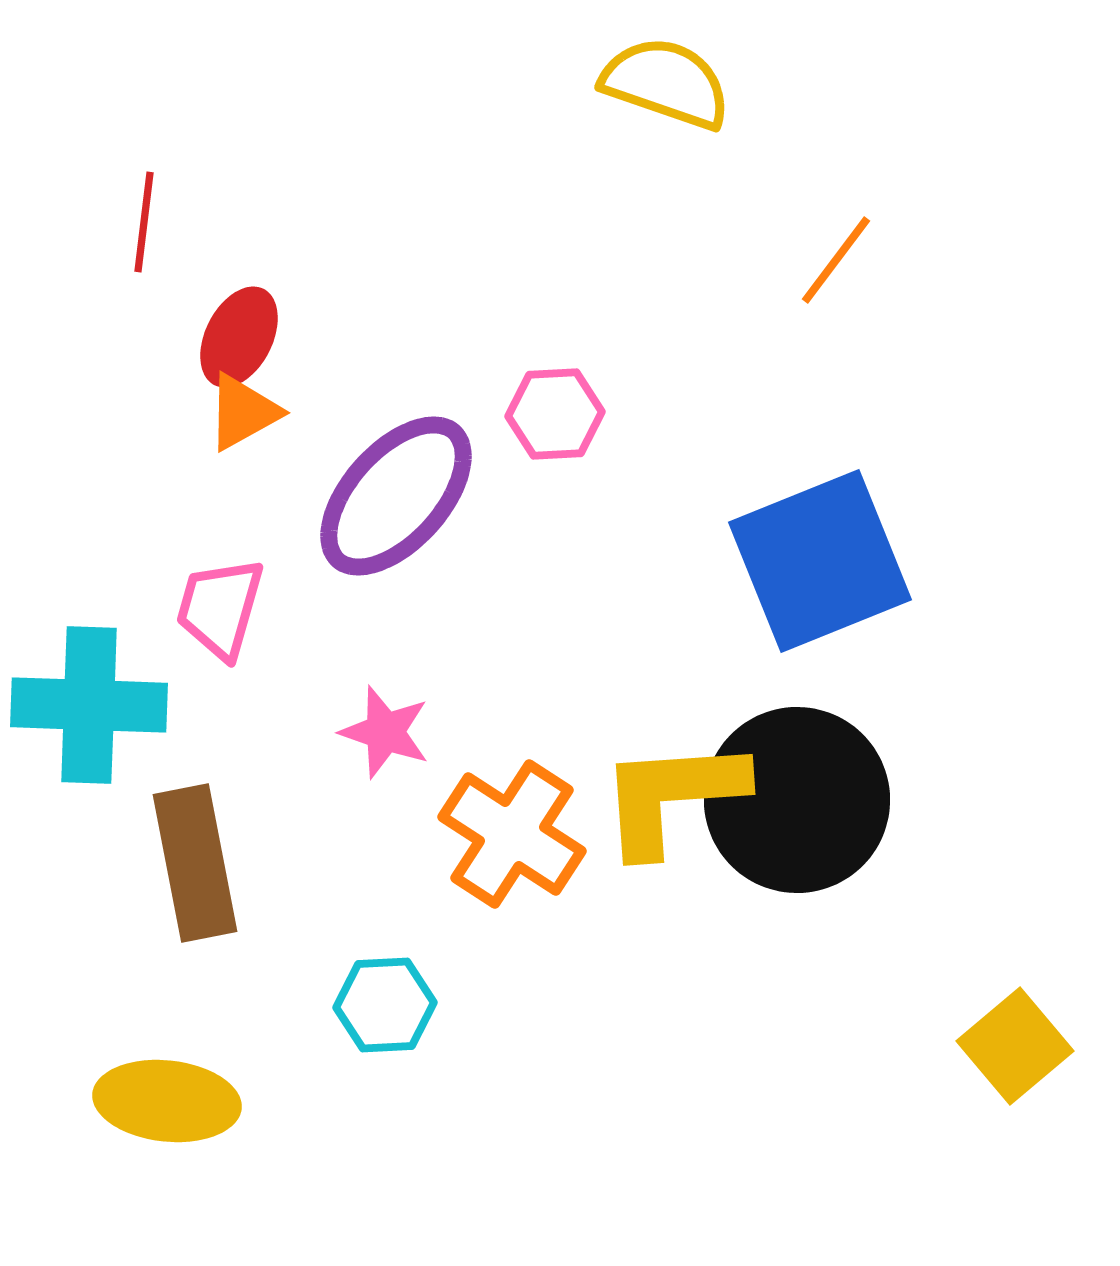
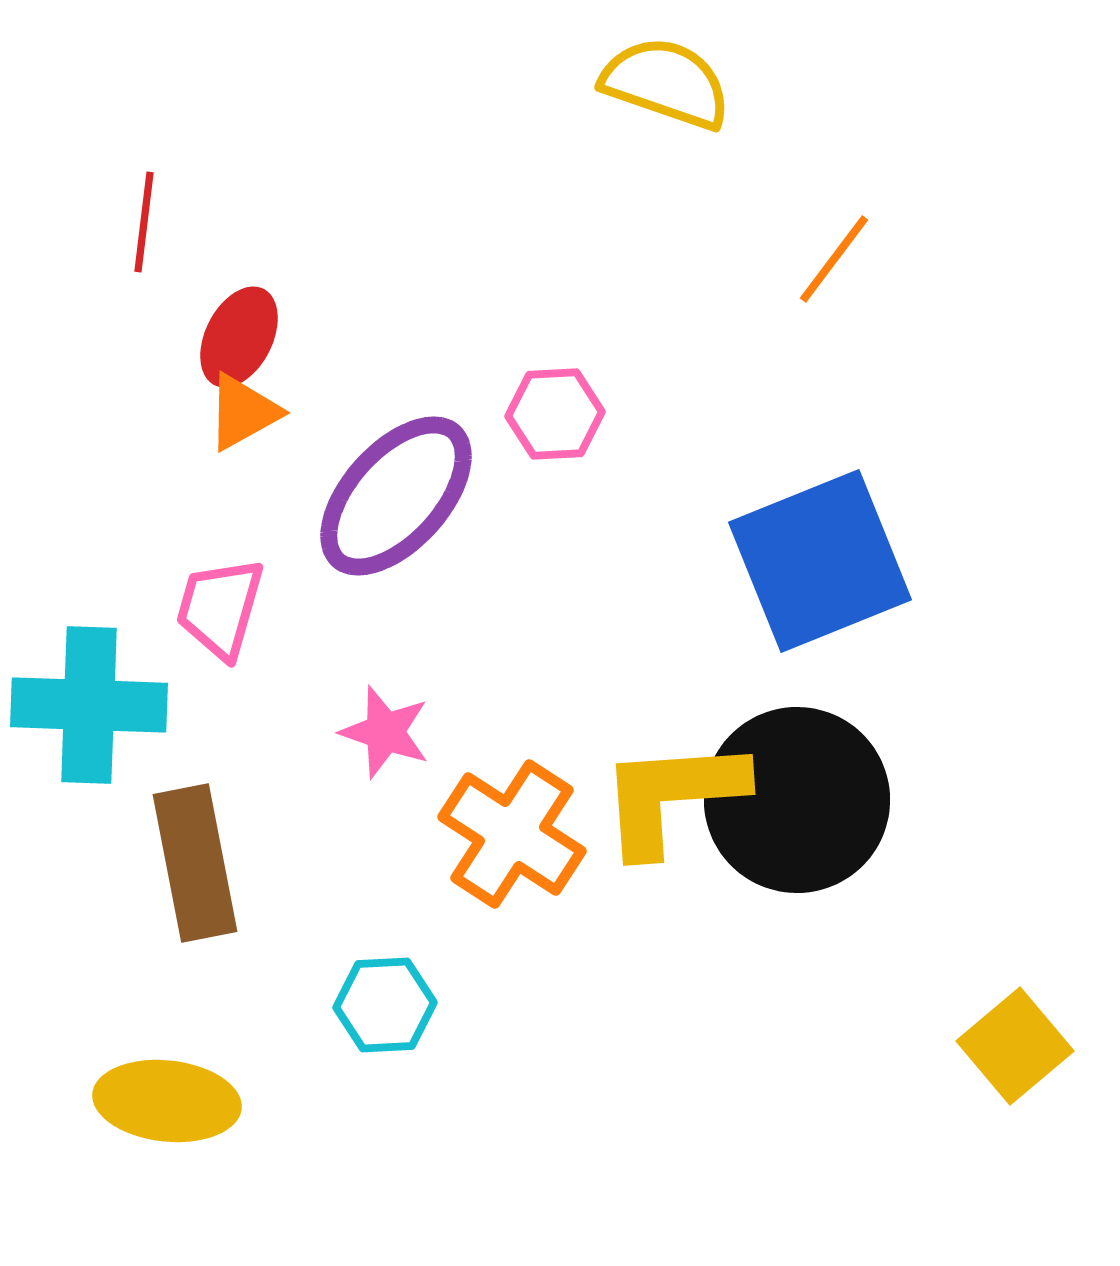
orange line: moved 2 px left, 1 px up
